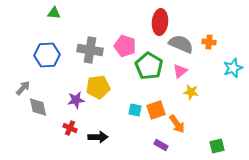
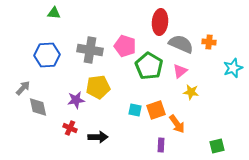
purple rectangle: rotated 64 degrees clockwise
